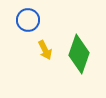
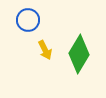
green diamond: rotated 12 degrees clockwise
